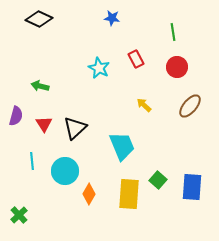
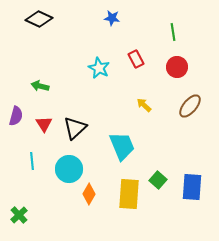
cyan circle: moved 4 px right, 2 px up
